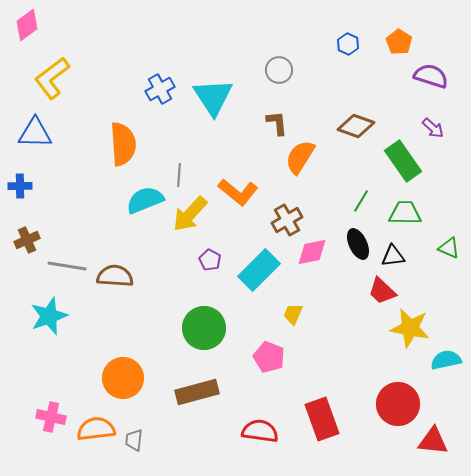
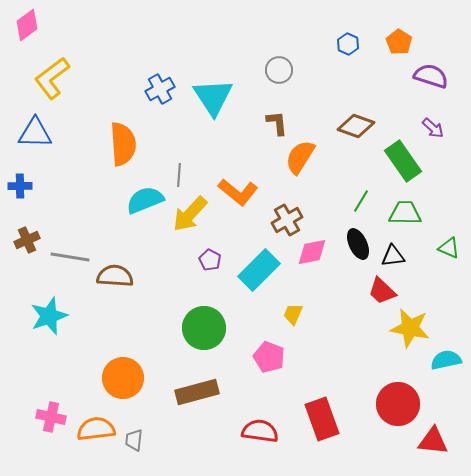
gray line at (67, 266): moved 3 px right, 9 px up
